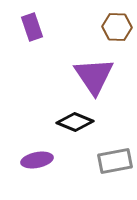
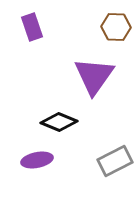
brown hexagon: moved 1 px left
purple triangle: rotated 9 degrees clockwise
black diamond: moved 16 px left
gray rectangle: rotated 16 degrees counterclockwise
